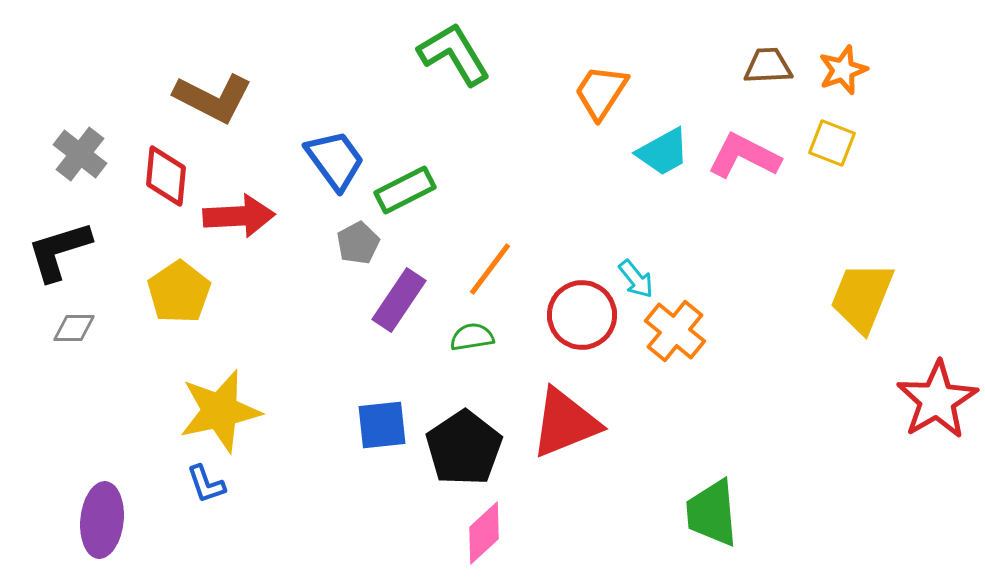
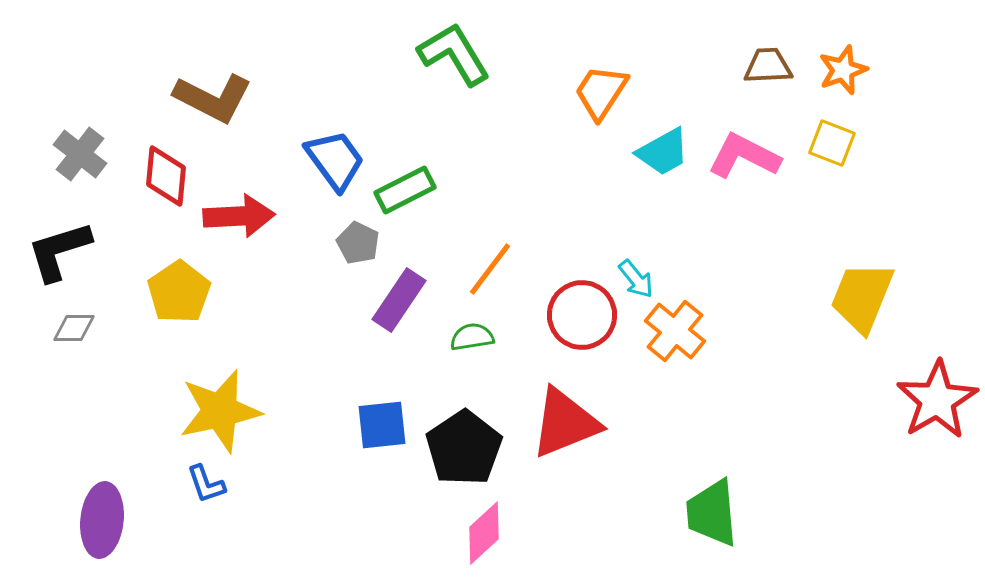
gray pentagon: rotated 18 degrees counterclockwise
